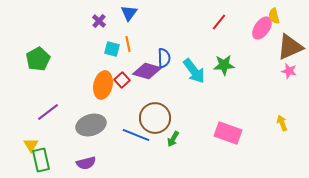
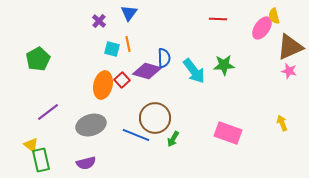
red line: moved 1 px left, 3 px up; rotated 54 degrees clockwise
yellow triangle: rotated 21 degrees counterclockwise
